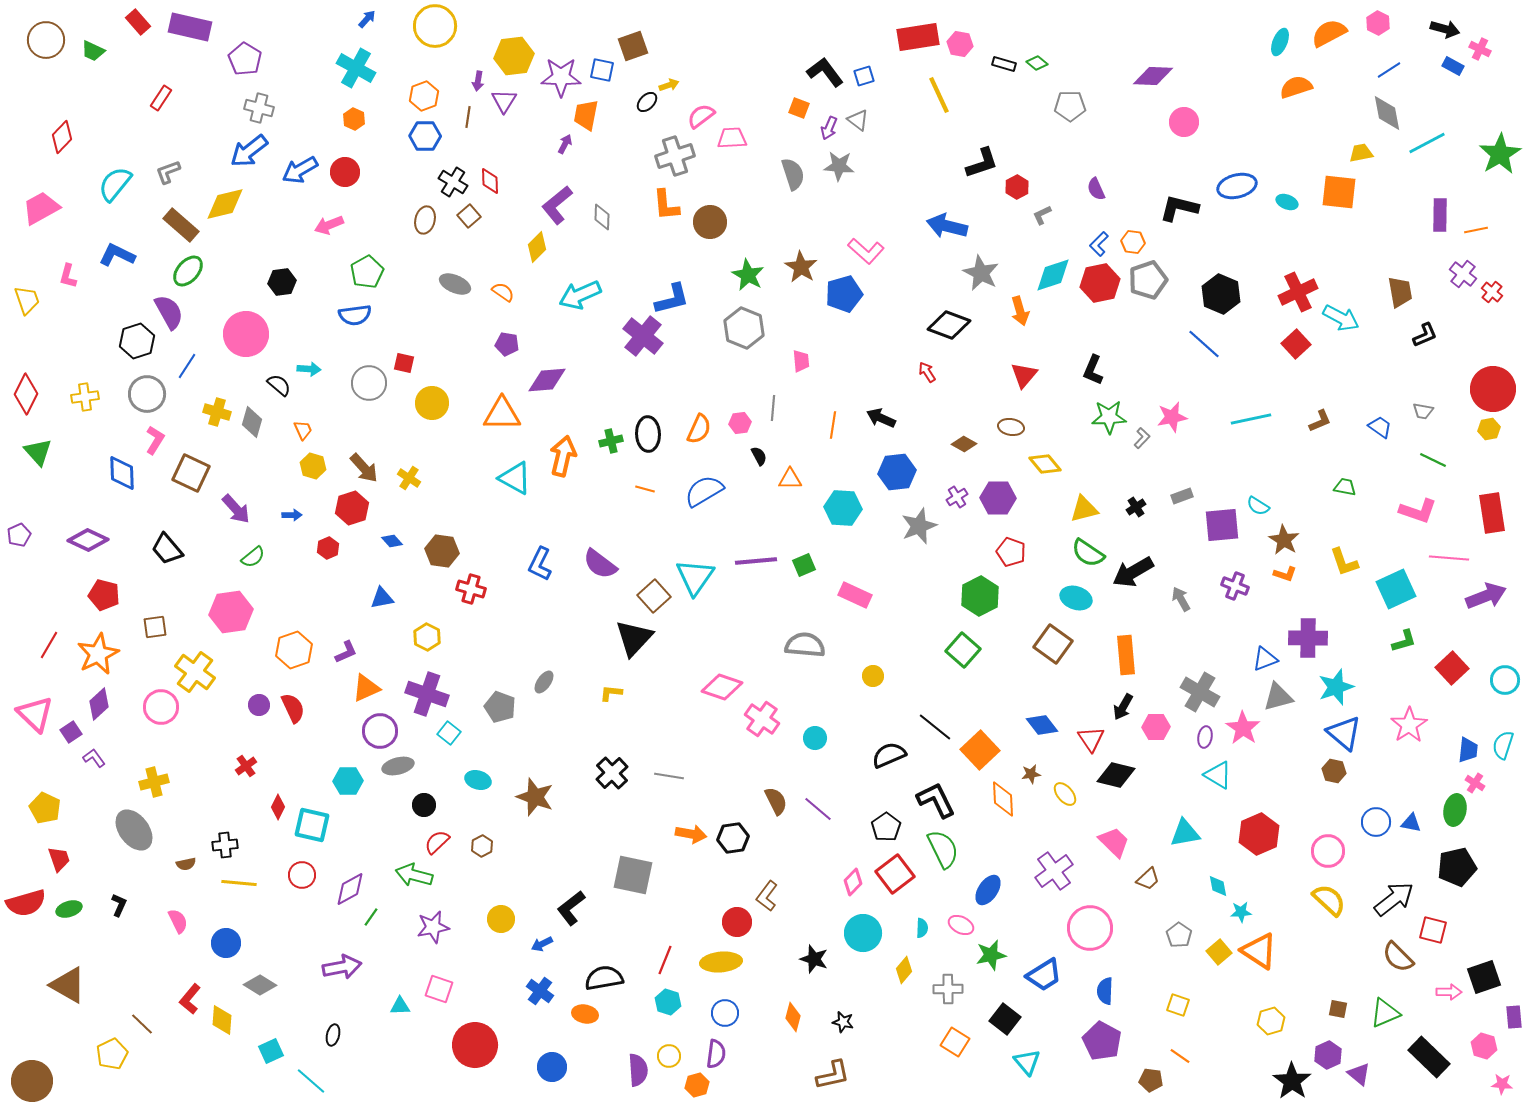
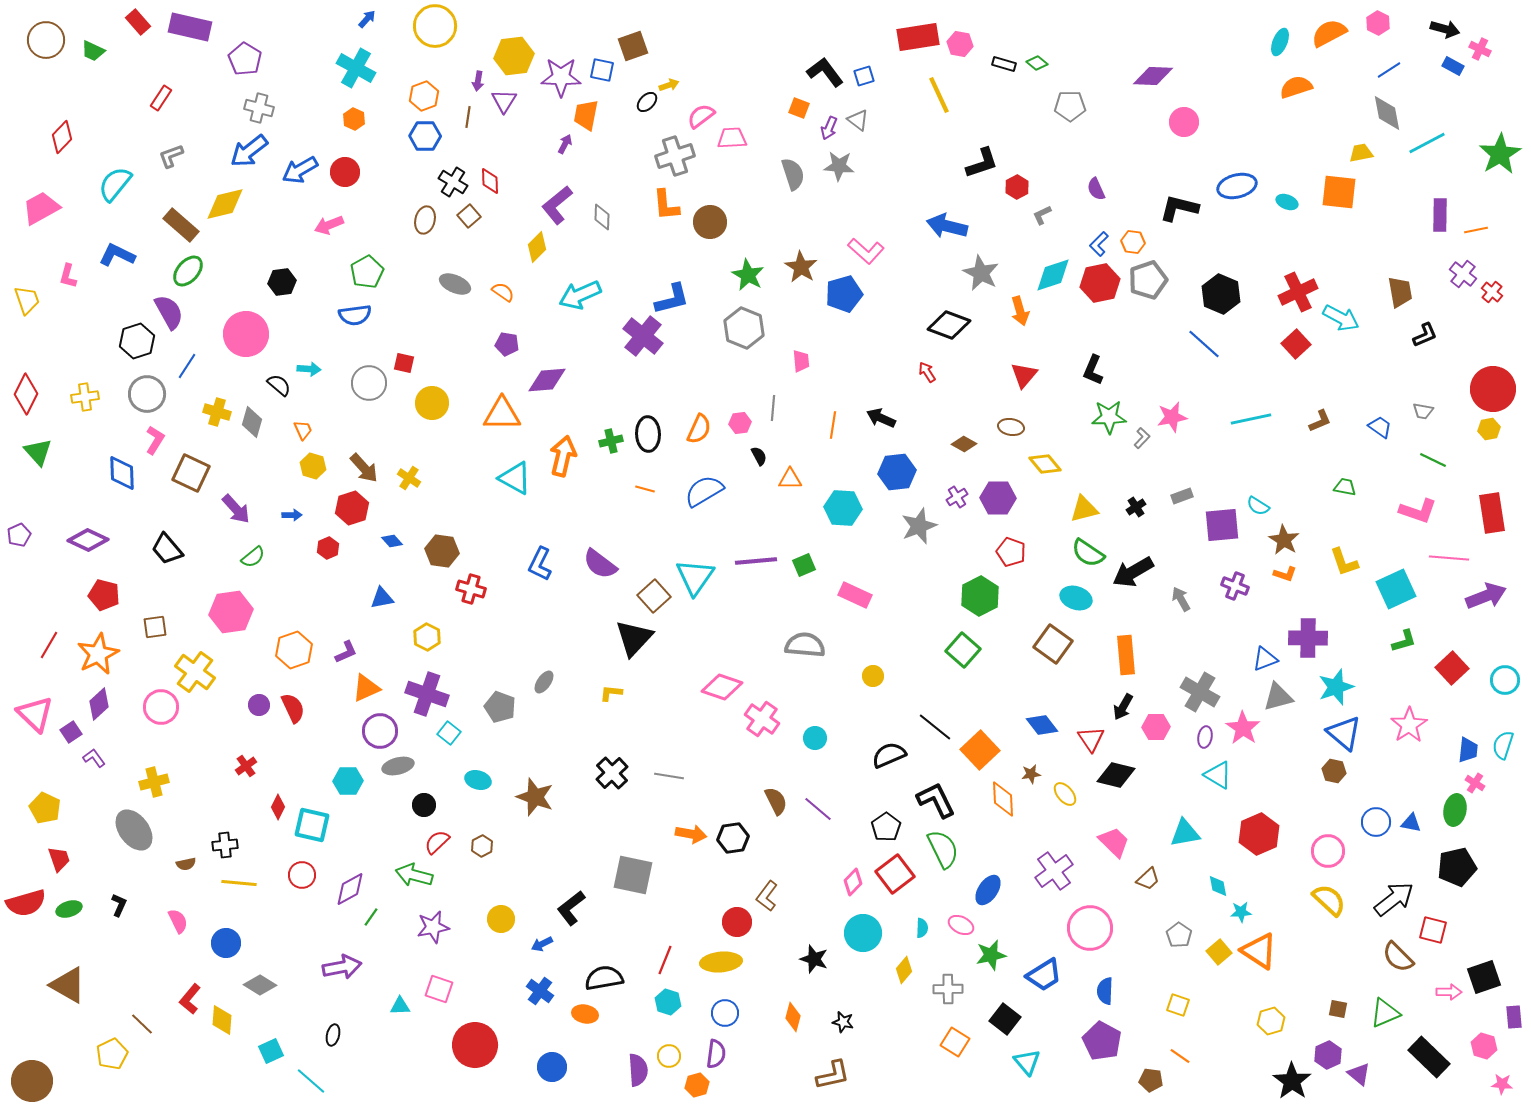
gray L-shape at (168, 172): moved 3 px right, 16 px up
